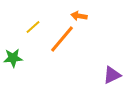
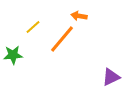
green star: moved 3 px up
purple triangle: moved 1 px left, 2 px down
